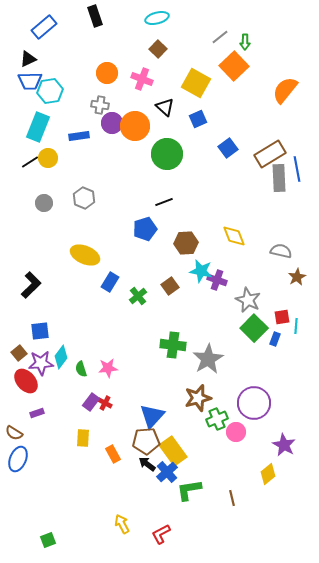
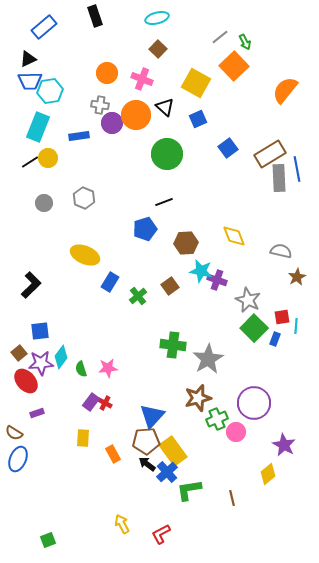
green arrow at (245, 42): rotated 28 degrees counterclockwise
orange circle at (135, 126): moved 1 px right, 11 px up
